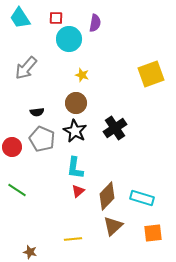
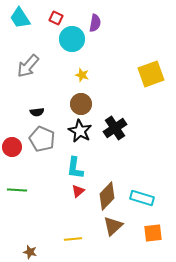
red square: rotated 24 degrees clockwise
cyan circle: moved 3 px right
gray arrow: moved 2 px right, 2 px up
brown circle: moved 5 px right, 1 px down
black star: moved 5 px right
green line: rotated 30 degrees counterclockwise
